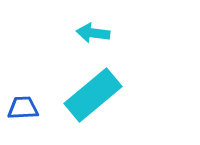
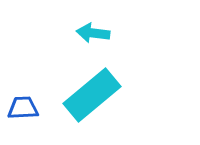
cyan rectangle: moved 1 px left
